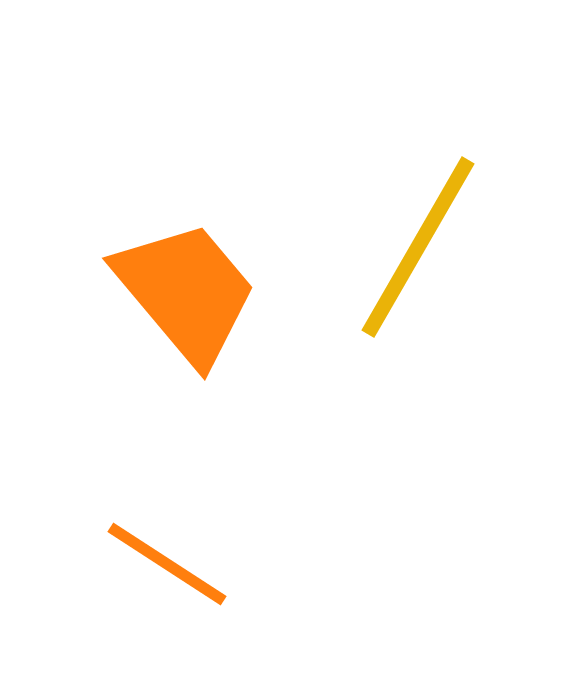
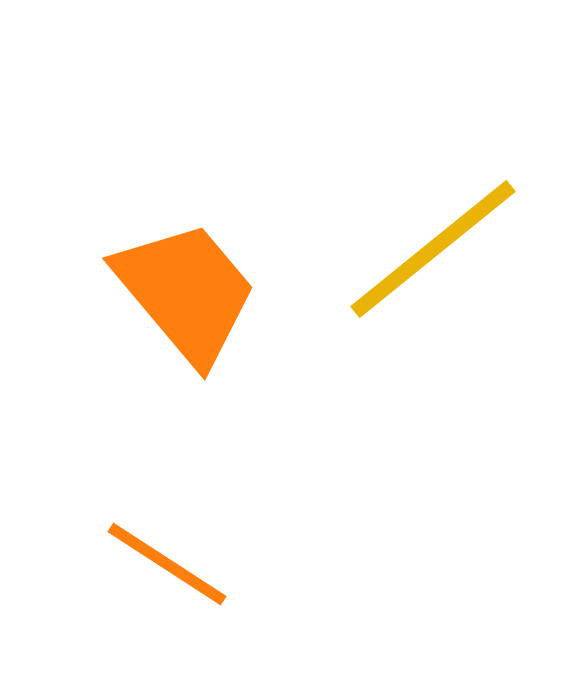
yellow line: moved 15 px right, 2 px down; rotated 21 degrees clockwise
